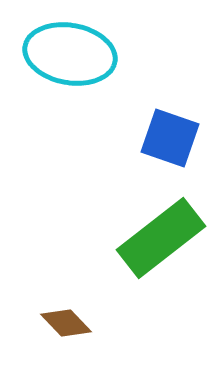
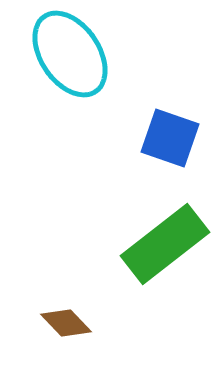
cyan ellipse: rotated 46 degrees clockwise
green rectangle: moved 4 px right, 6 px down
